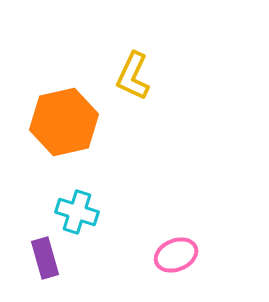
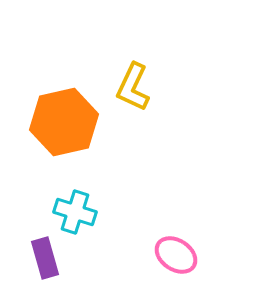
yellow L-shape: moved 11 px down
cyan cross: moved 2 px left
pink ellipse: rotated 57 degrees clockwise
